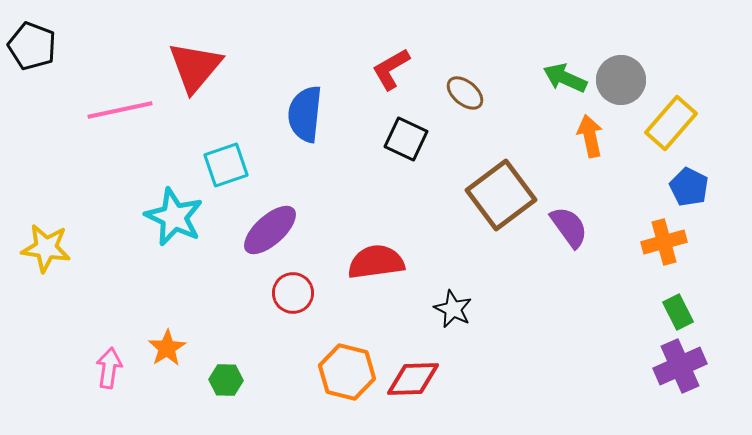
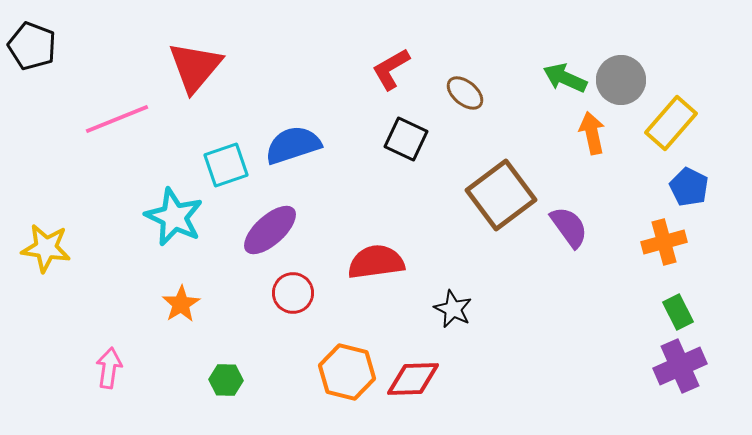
pink line: moved 3 px left, 9 px down; rotated 10 degrees counterclockwise
blue semicircle: moved 12 px left, 31 px down; rotated 66 degrees clockwise
orange arrow: moved 2 px right, 3 px up
orange star: moved 14 px right, 44 px up
